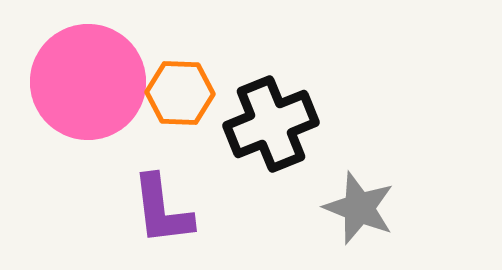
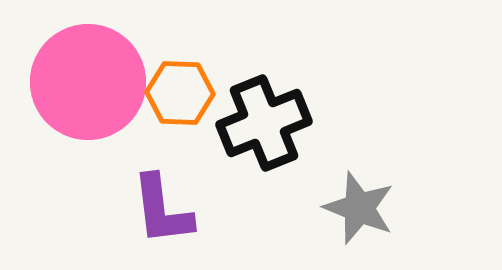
black cross: moved 7 px left, 1 px up
